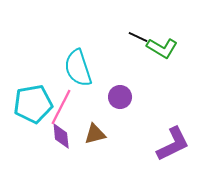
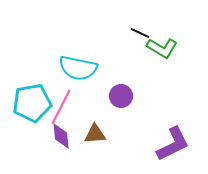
black line: moved 2 px right, 4 px up
cyan semicircle: rotated 60 degrees counterclockwise
purple circle: moved 1 px right, 1 px up
cyan pentagon: moved 1 px left, 1 px up
brown triangle: rotated 10 degrees clockwise
